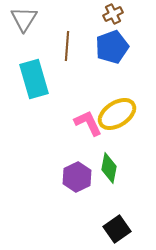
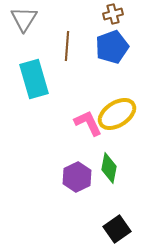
brown cross: rotated 12 degrees clockwise
